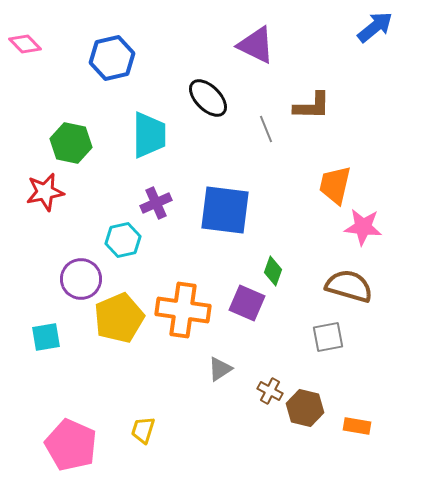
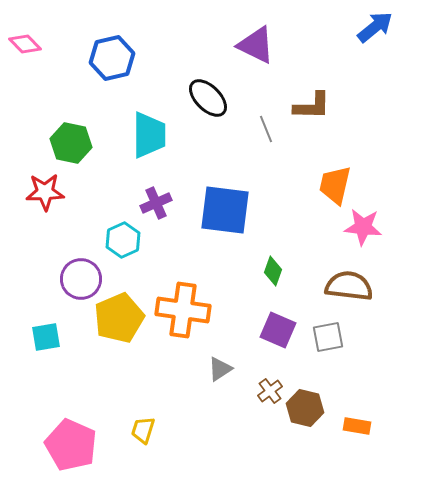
red star: rotated 9 degrees clockwise
cyan hexagon: rotated 12 degrees counterclockwise
brown semicircle: rotated 9 degrees counterclockwise
purple square: moved 31 px right, 27 px down
brown cross: rotated 25 degrees clockwise
